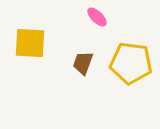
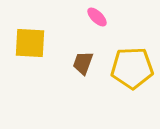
yellow pentagon: moved 1 px right, 5 px down; rotated 9 degrees counterclockwise
